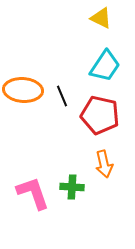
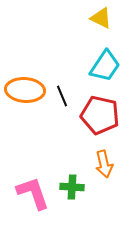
orange ellipse: moved 2 px right
